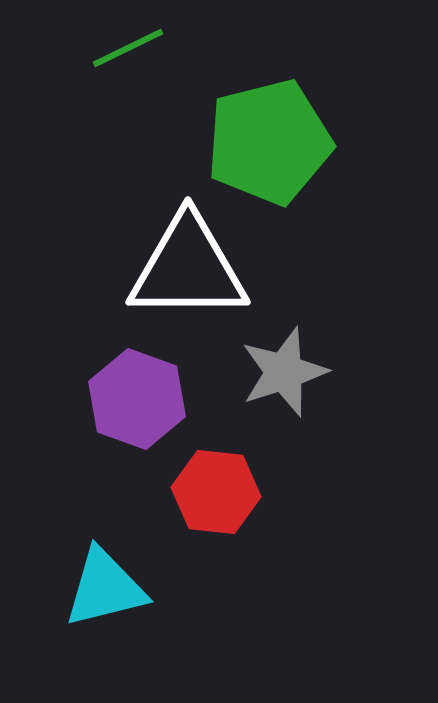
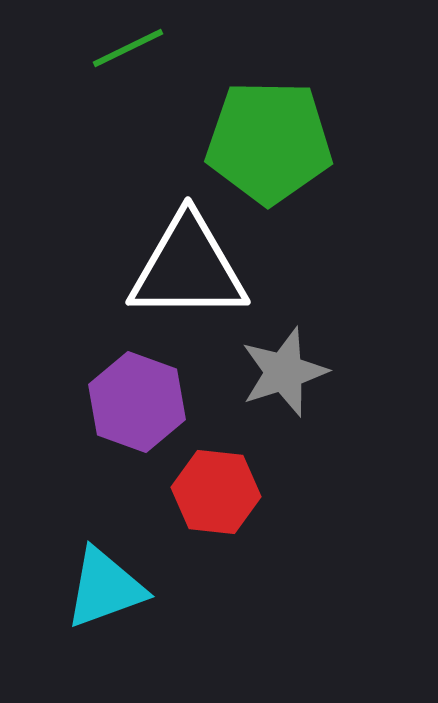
green pentagon: rotated 15 degrees clockwise
purple hexagon: moved 3 px down
cyan triangle: rotated 6 degrees counterclockwise
